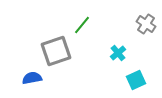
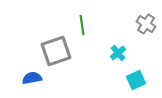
green line: rotated 48 degrees counterclockwise
